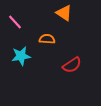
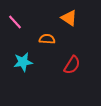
orange triangle: moved 5 px right, 5 px down
cyan star: moved 2 px right, 6 px down
red semicircle: rotated 24 degrees counterclockwise
